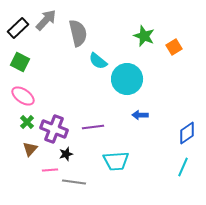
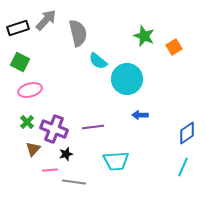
black rectangle: rotated 25 degrees clockwise
pink ellipse: moved 7 px right, 6 px up; rotated 50 degrees counterclockwise
brown triangle: moved 3 px right
